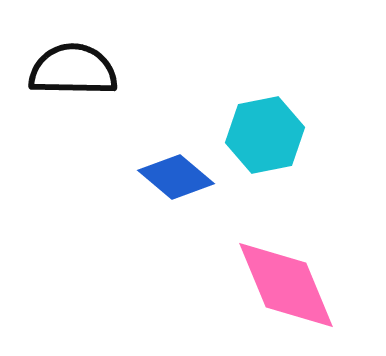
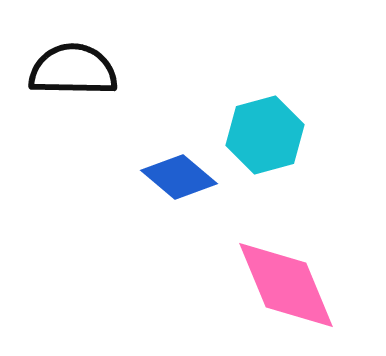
cyan hexagon: rotated 4 degrees counterclockwise
blue diamond: moved 3 px right
